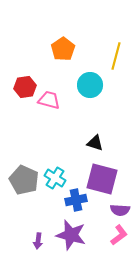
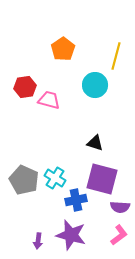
cyan circle: moved 5 px right
purple semicircle: moved 3 px up
